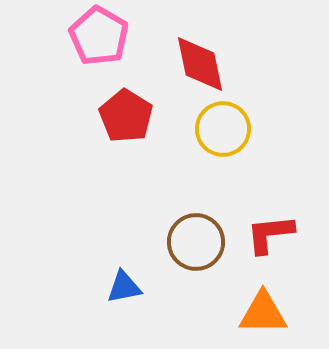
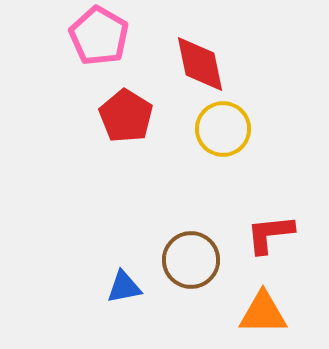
brown circle: moved 5 px left, 18 px down
